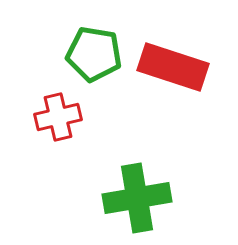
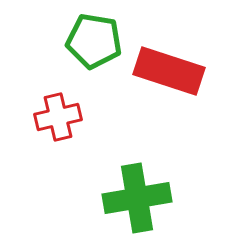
green pentagon: moved 13 px up
red rectangle: moved 4 px left, 4 px down
